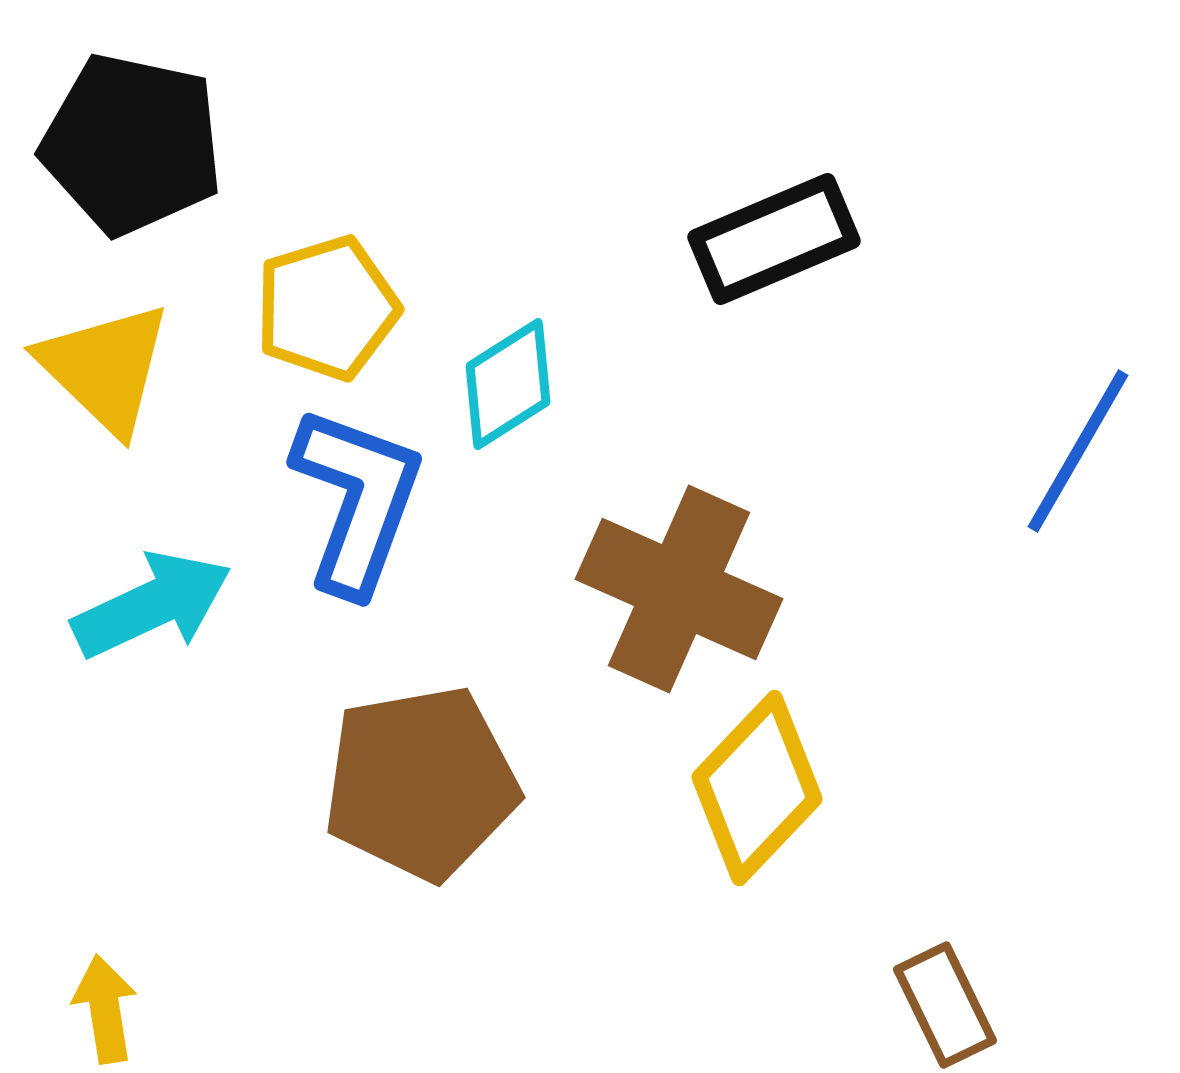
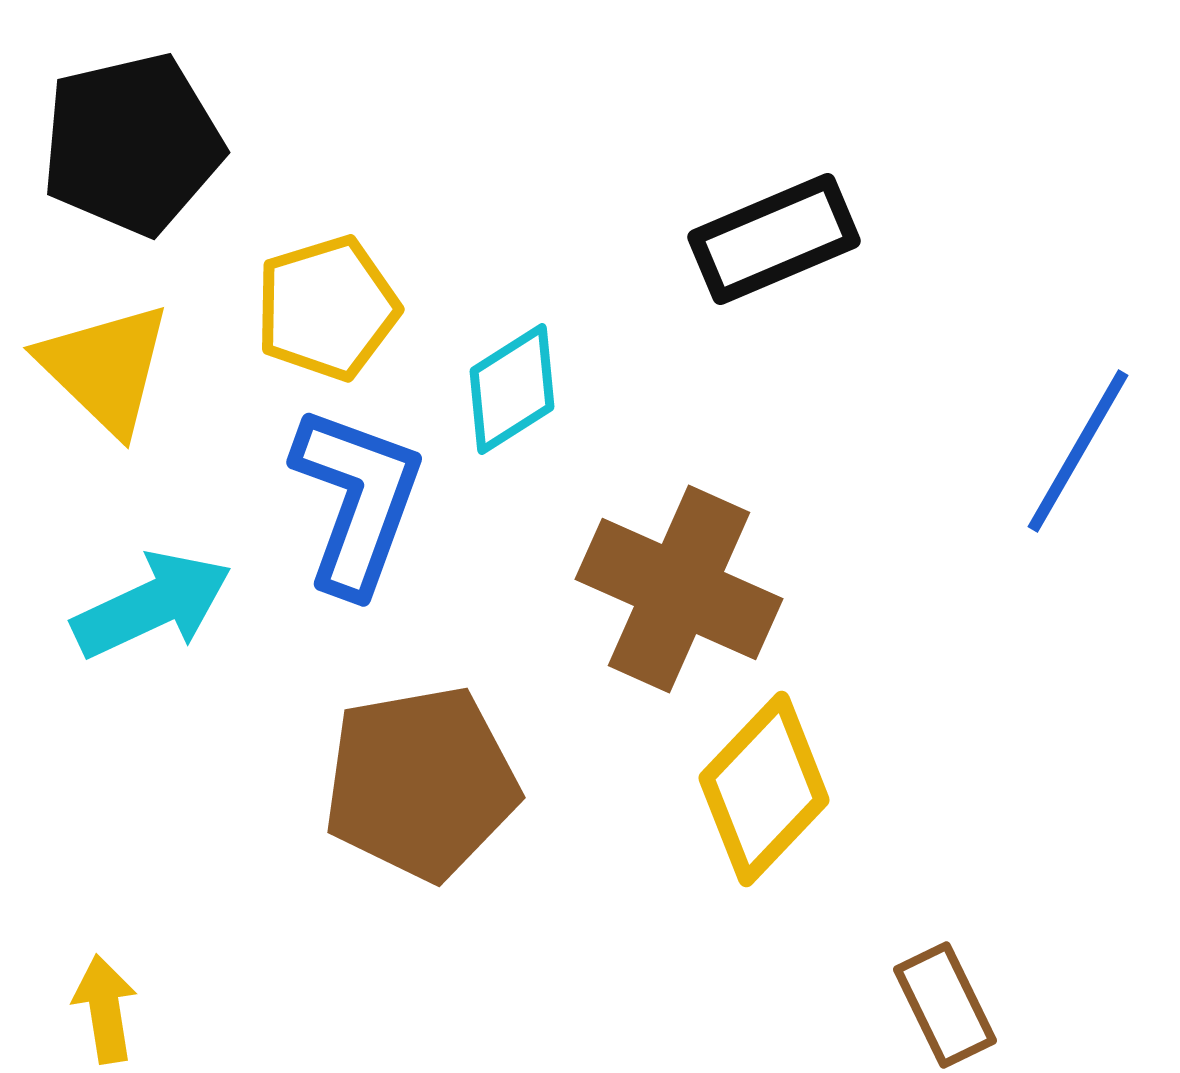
black pentagon: rotated 25 degrees counterclockwise
cyan diamond: moved 4 px right, 5 px down
yellow diamond: moved 7 px right, 1 px down
